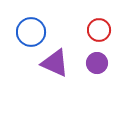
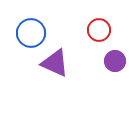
blue circle: moved 1 px down
purple circle: moved 18 px right, 2 px up
